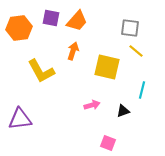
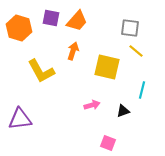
orange hexagon: rotated 25 degrees clockwise
